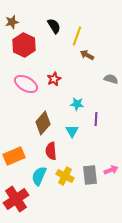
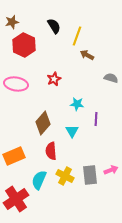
gray semicircle: moved 1 px up
pink ellipse: moved 10 px left; rotated 20 degrees counterclockwise
cyan semicircle: moved 4 px down
